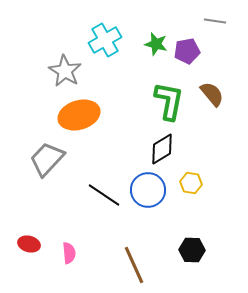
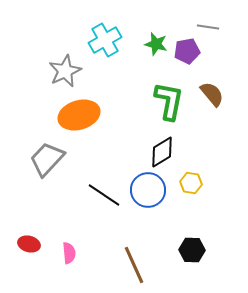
gray line: moved 7 px left, 6 px down
gray star: rotated 16 degrees clockwise
black diamond: moved 3 px down
